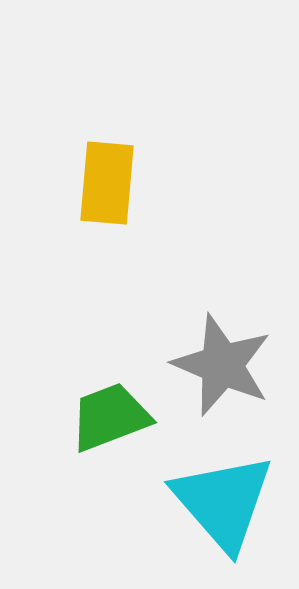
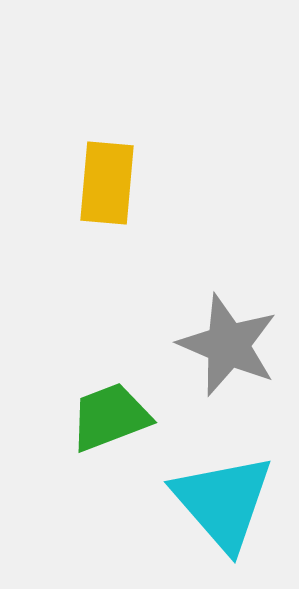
gray star: moved 6 px right, 20 px up
